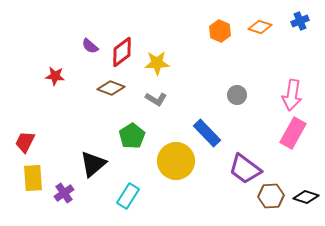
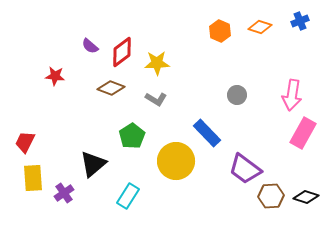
pink rectangle: moved 10 px right
